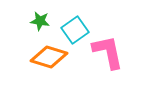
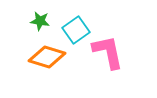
cyan square: moved 1 px right
orange diamond: moved 2 px left
